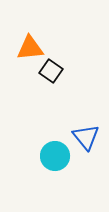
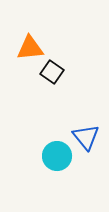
black square: moved 1 px right, 1 px down
cyan circle: moved 2 px right
